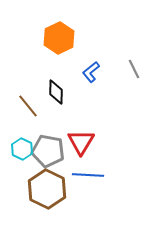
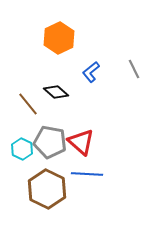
black diamond: rotated 50 degrees counterclockwise
brown line: moved 2 px up
red triangle: rotated 20 degrees counterclockwise
gray pentagon: moved 2 px right, 9 px up
blue line: moved 1 px left, 1 px up
